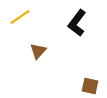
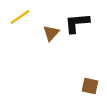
black L-shape: rotated 48 degrees clockwise
brown triangle: moved 13 px right, 18 px up
